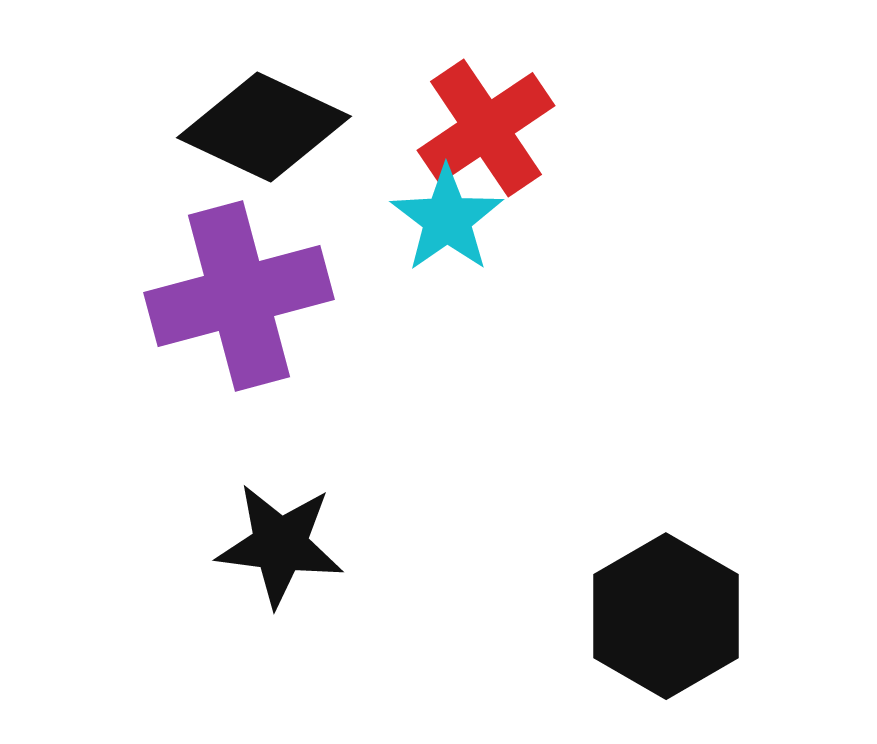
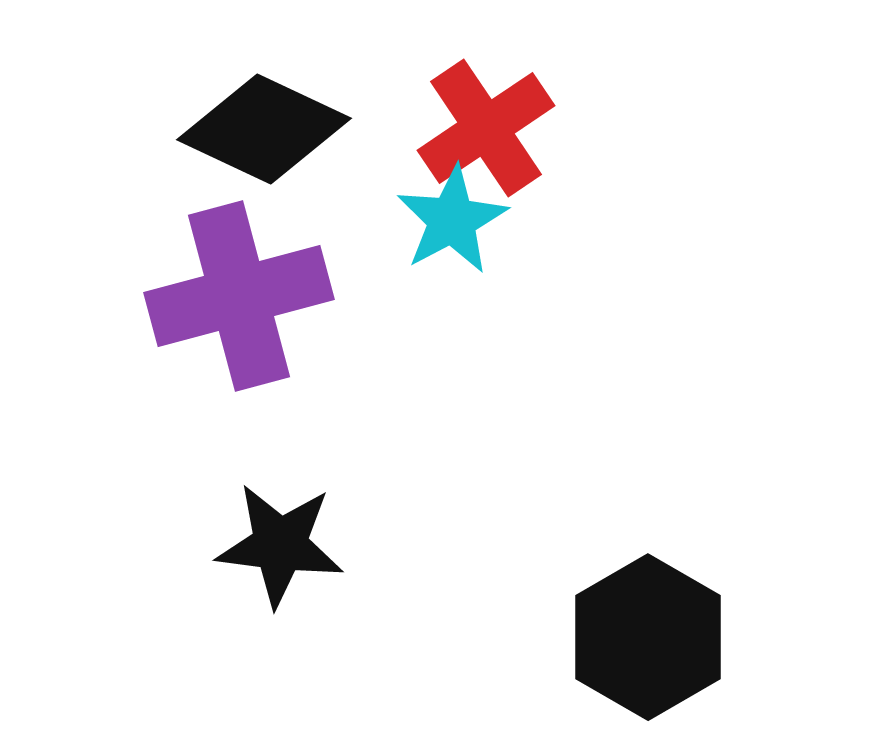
black diamond: moved 2 px down
cyan star: moved 5 px right, 1 px down; rotated 7 degrees clockwise
black hexagon: moved 18 px left, 21 px down
